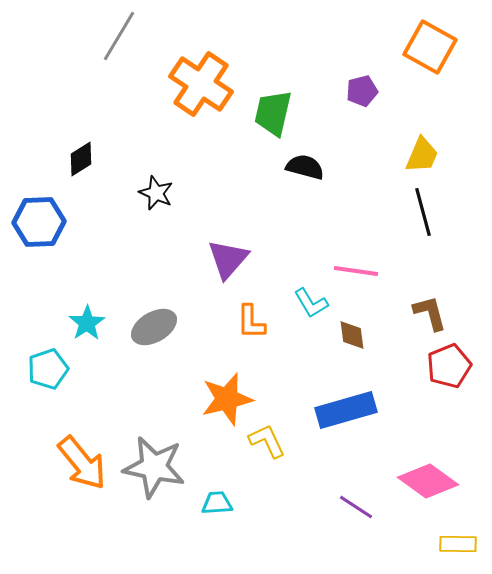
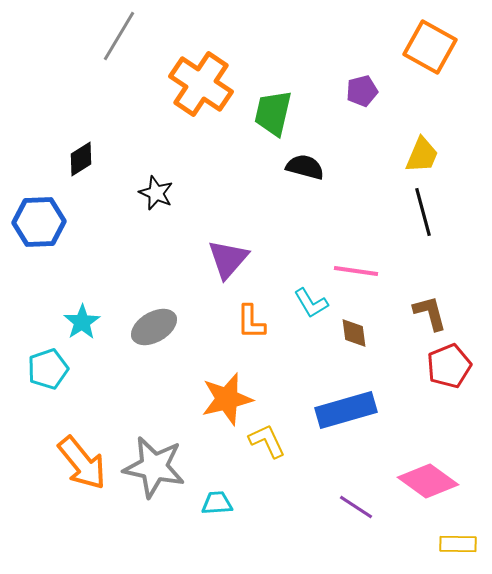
cyan star: moved 5 px left, 1 px up
brown diamond: moved 2 px right, 2 px up
